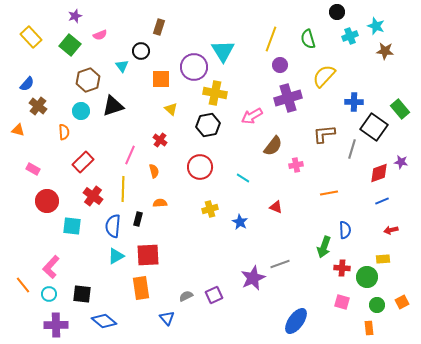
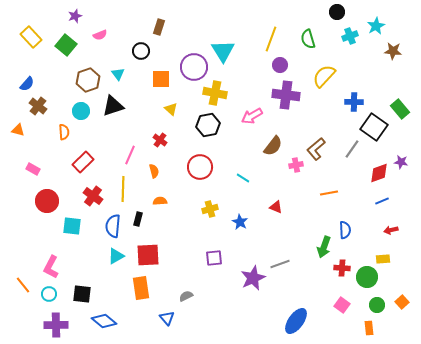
cyan star at (376, 26): rotated 24 degrees clockwise
green square at (70, 45): moved 4 px left
brown star at (385, 51): moved 8 px right
cyan triangle at (122, 66): moved 4 px left, 8 px down
purple cross at (288, 98): moved 2 px left, 3 px up; rotated 24 degrees clockwise
brown L-shape at (324, 134): moved 8 px left, 15 px down; rotated 35 degrees counterclockwise
gray line at (352, 149): rotated 18 degrees clockwise
orange semicircle at (160, 203): moved 2 px up
pink L-shape at (51, 267): rotated 15 degrees counterclockwise
purple square at (214, 295): moved 37 px up; rotated 18 degrees clockwise
pink square at (342, 302): moved 3 px down; rotated 21 degrees clockwise
orange square at (402, 302): rotated 16 degrees counterclockwise
